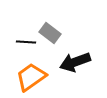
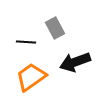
gray rectangle: moved 5 px right, 5 px up; rotated 25 degrees clockwise
